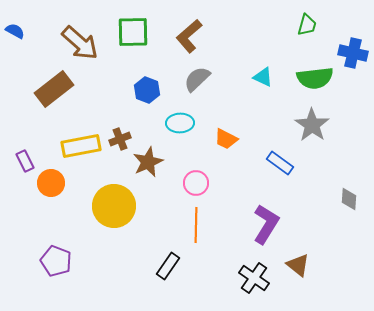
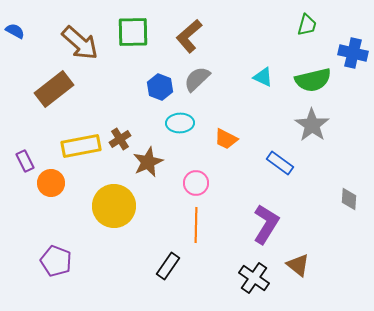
green semicircle: moved 2 px left, 2 px down; rotated 6 degrees counterclockwise
blue hexagon: moved 13 px right, 3 px up
brown cross: rotated 10 degrees counterclockwise
